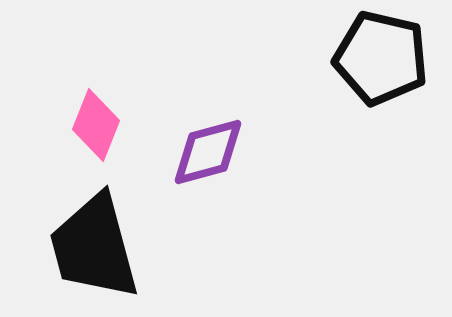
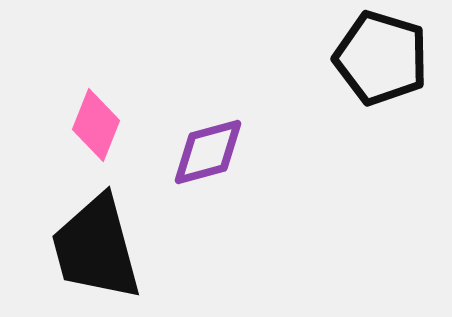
black pentagon: rotated 4 degrees clockwise
black trapezoid: moved 2 px right, 1 px down
